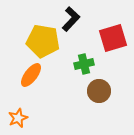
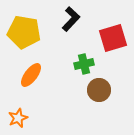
yellow pentagon: moved 19 px left, 9 px up
brown circle: moved 1 px up
